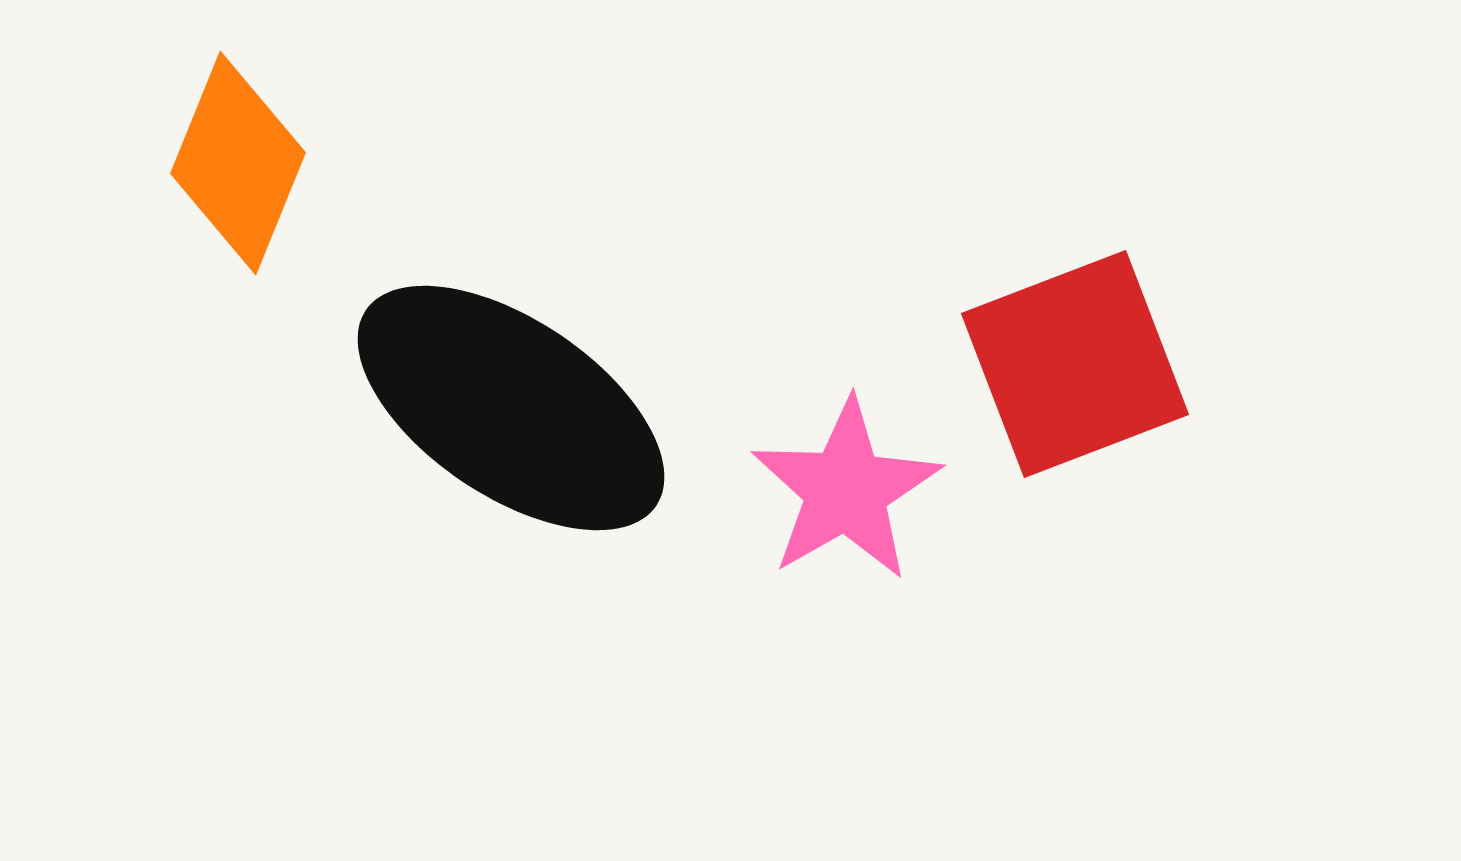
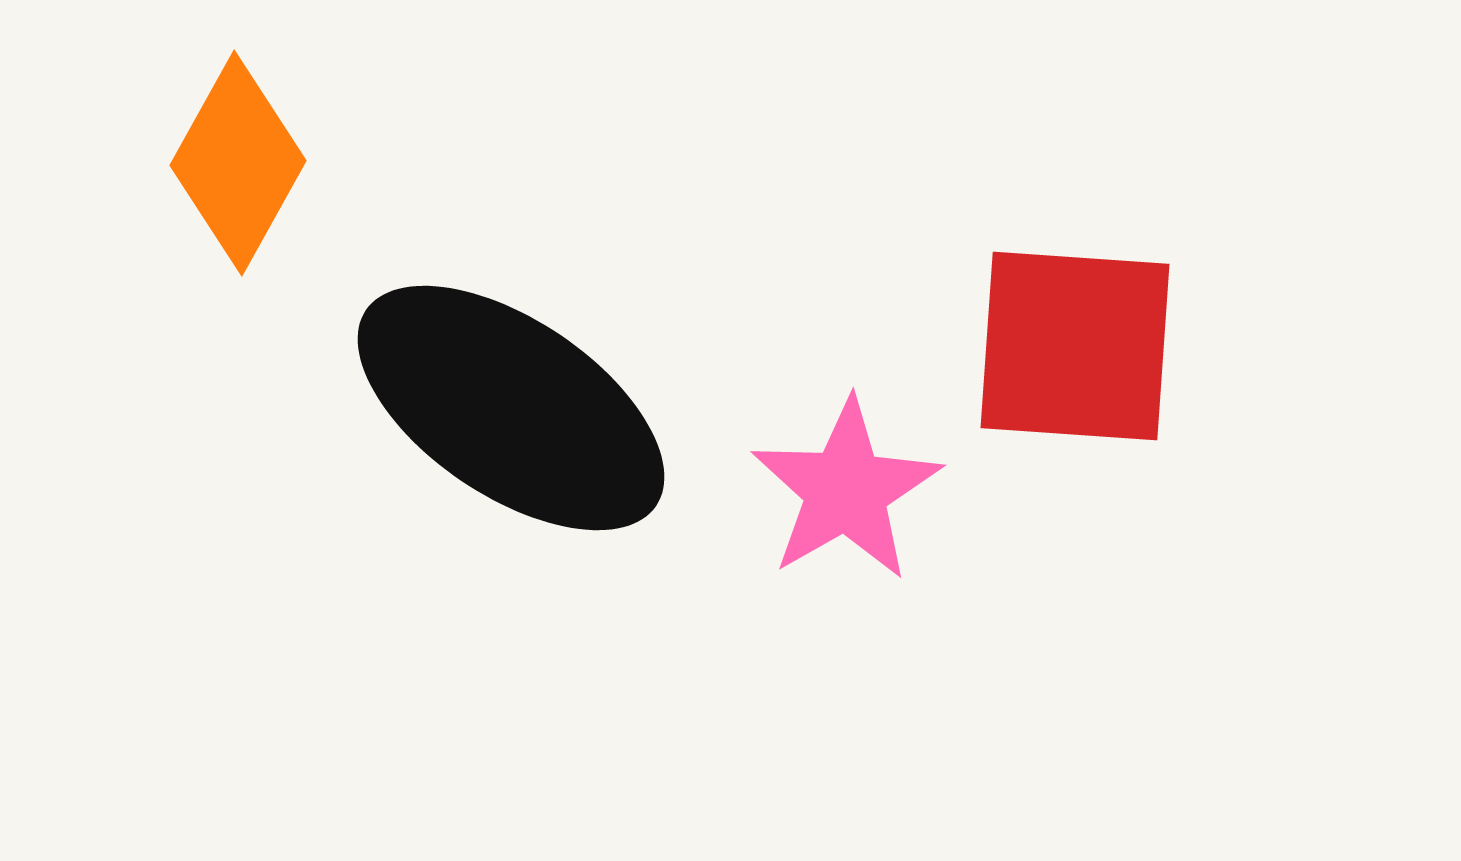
orange diamond: rotated 7 degrees clockwise
red square: moved 18 px up; rotated 25 degrees clockwise
